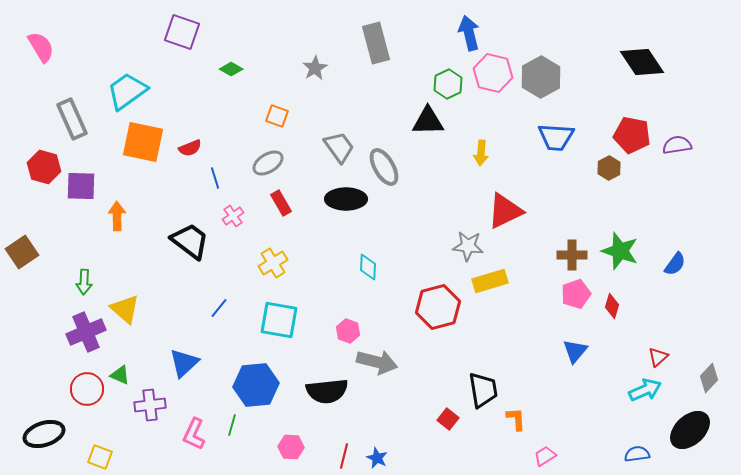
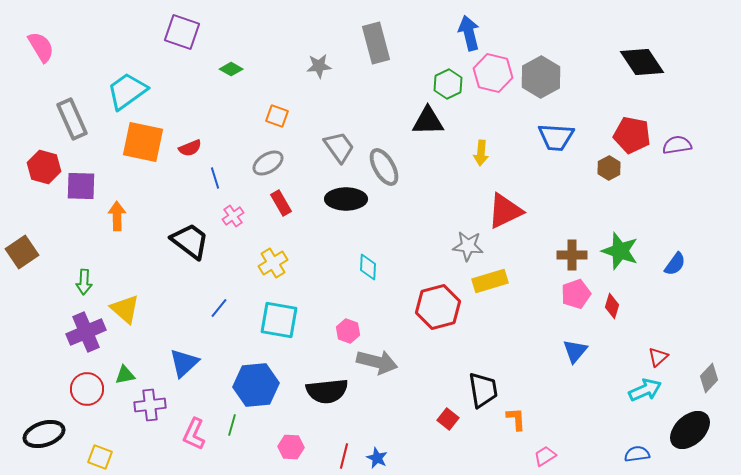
gray star at (315, 68): moved 4 px right, 2 px up; rotated 25 degrees clockwise
green triangle at (120, 375): moved 5 px right; rotated 35 degrees counterclockwise
